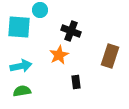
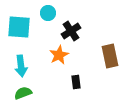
cyan circle: moved 8 px right, 3 px down
black cross: rotated 36 degrees clockwise
brown rectangle: rotated 30 degrees counterclockwise
cyan arrow: rotated 95 degrees clockwise
green semicircle: moved 1 px right, 2 px down; rotated 12 degrees counterclockwise
